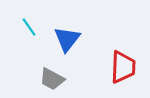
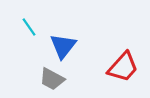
blue triangle: moved 4 px left, 7 px down
red trapezoid: rotated 40 degrees clockwise
